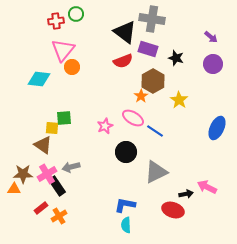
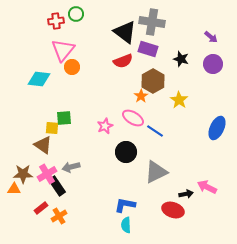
gray cross: moved 3 px down
black star: moved 5 px right, 1 px down
